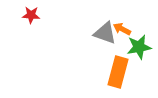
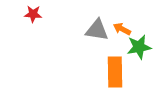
red star: moved 2 px right, 1 px up
gray triangle: moved 8 px left, 3 px up; rotated 10 degrees counterclockwise
orange rectangle: moved 3 px left; rotated 16 degrees counterclockwise
